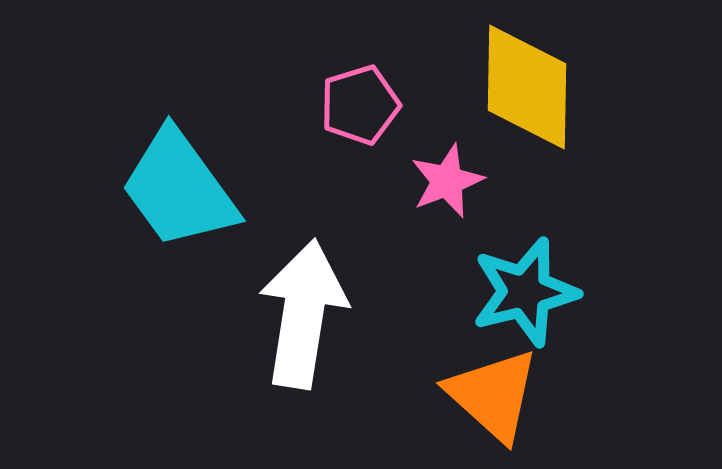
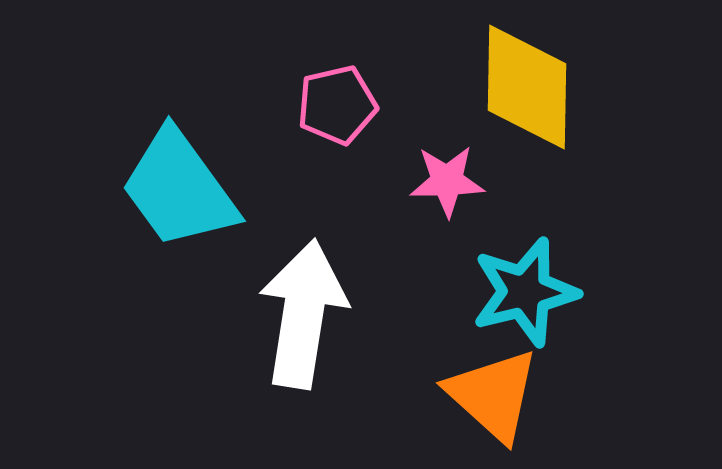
pink pentagon: moved 23 px left; rotated 4 degrees clockwise
pink star: rotated 20 degrees clockwise
